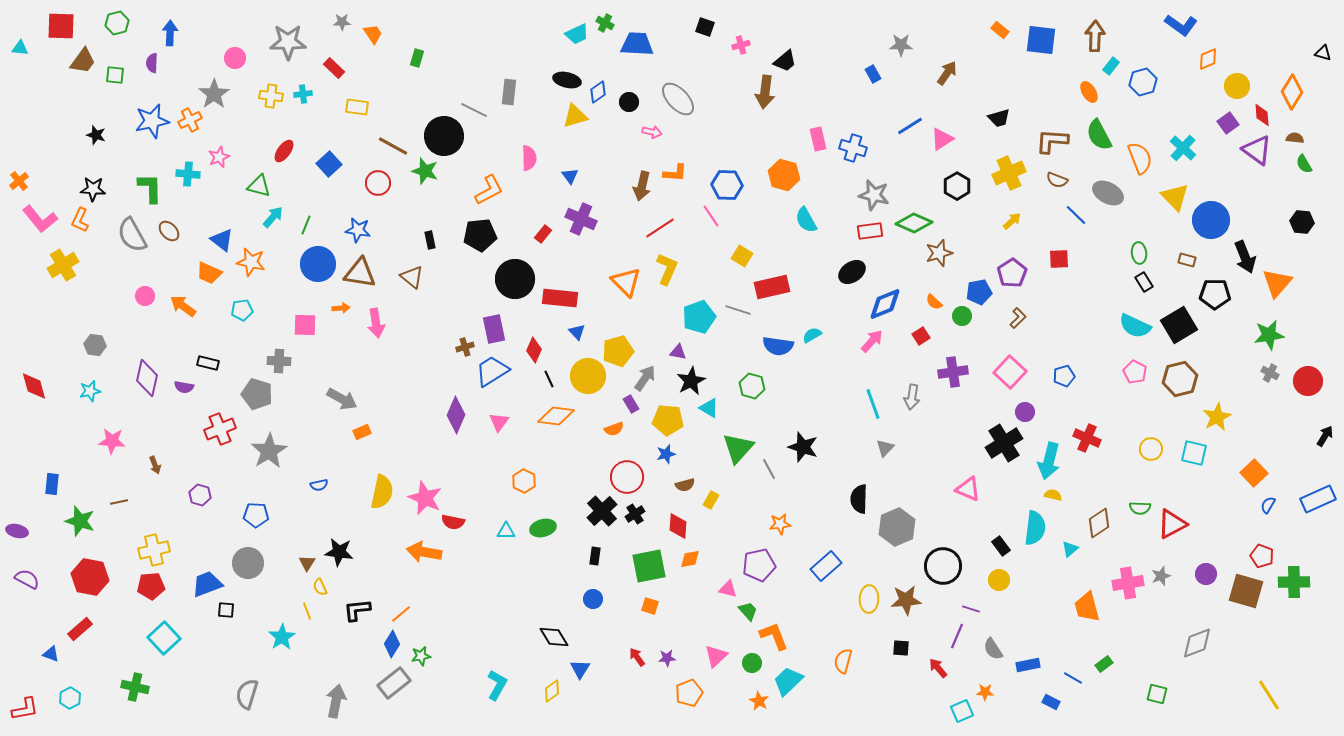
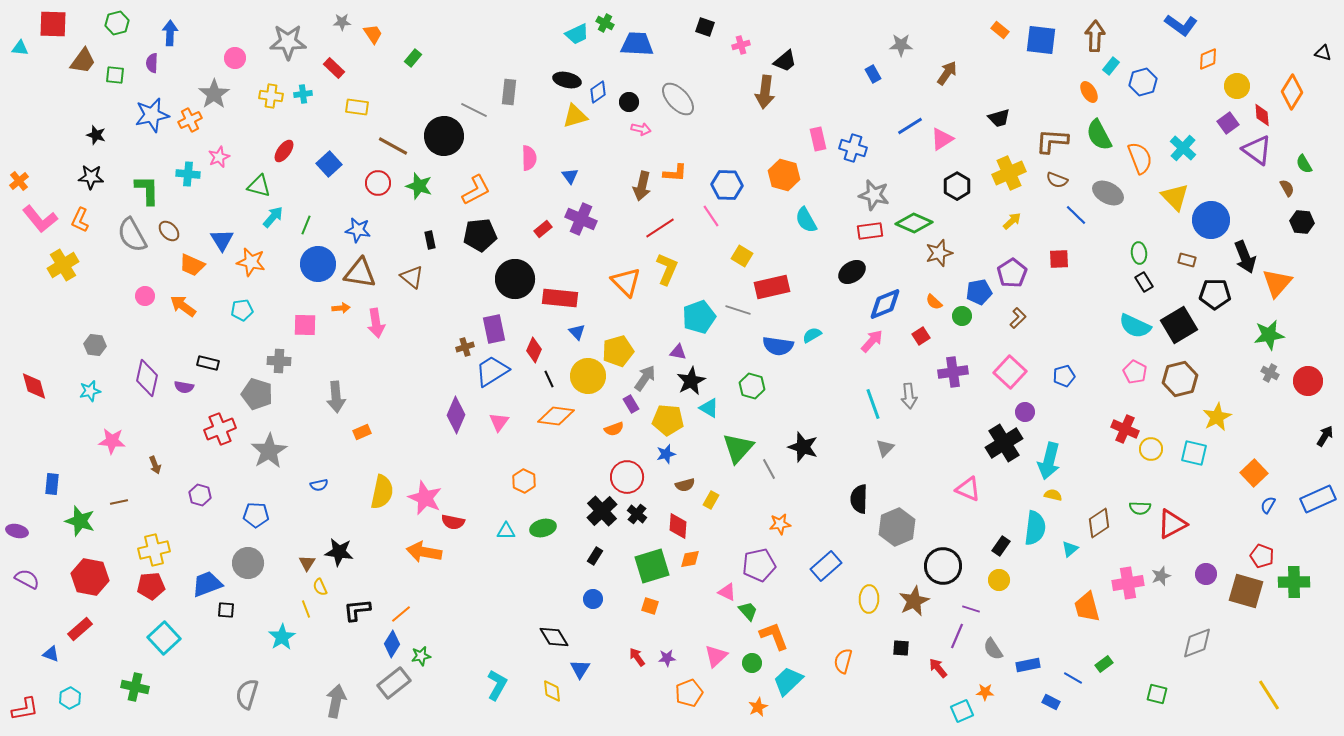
red square at (61, 26): moved 8 px left, 2 px up
green rectangle at (417, 58): moved 4 px left; rotated 24 degrees clockwise
blue star at (152, 121): moved 6 px up
pink arrow at (652, 132): moved 11 px left, 3 px up
brown semicircle at (1295, 138): moved 8 px left, 50 px down; rotated 54 degrees clockwise
green star at (425, 171): moved 6 px left, 15 px down
green L-shape at (150, 188): moved 3 px left, 2 px down
black star at (93, 189): moved 2 px left, 12 px up
orange L-shape at (489, 190): moved 13 px left
red rectangle at (543, 234): moved 5 px up; rotated 12 degrees clockwise
blue triangle at (222, 240): rotated 20 degrees clockwise
orange trapezoid at (209, 273): moved 17 px left, 8 px up
gray arrow at (912, 397): moved 3 px left, 1 px up; rotated 15 degrees counterclockwise
gray arrow at (342, 399): moved 6 px left, 2 px up; rotated 56 degrees clockwise
red cross at (1087, 438): moved 38 px right, 9 px up
black cross at (635, 514): moved 2 px right; rotated 18 degrees counterclockwise
black rectangle at (1001, 546): rotated 72 degrees clockwise
black rectangle at (595, 556): rotated 24 degrees clockwise
green square at (649, 566): moved 3 px right; rotated 6 degrees counterclockwise
pink triangle at (728, 589): moved 1 px left, 3 px down; rotated 12 degrees clockwise
brown star at (906, 600): moved 8 px right, 1 px down; rotated 20 degrees counterclockwise
yellow line at (307, 611): moved 1 px left, 2 px up
yellow diamond at (552, 691): rotated 60 degrees counterclockwise
orange star at (759, 701): moved 1 px left, 6 px down; rotated 18 degrees clockwise
